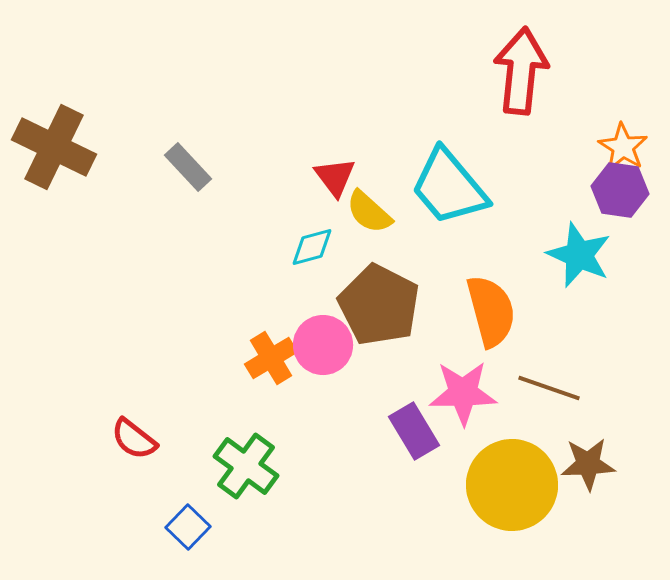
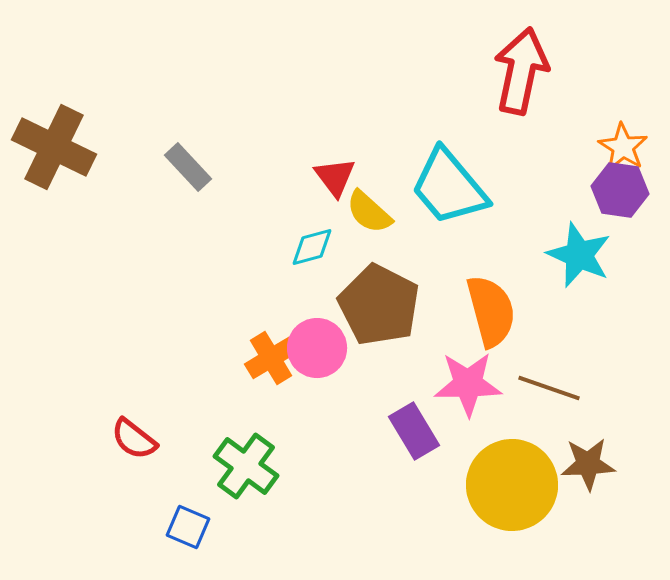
red arrow: rotated 6 degrees clockwise
pink circle: moved 6 px left, 3 px down
pink star: moved 5 px right, 9 px up
blue square: rotated 21 degrees counterclockwise
